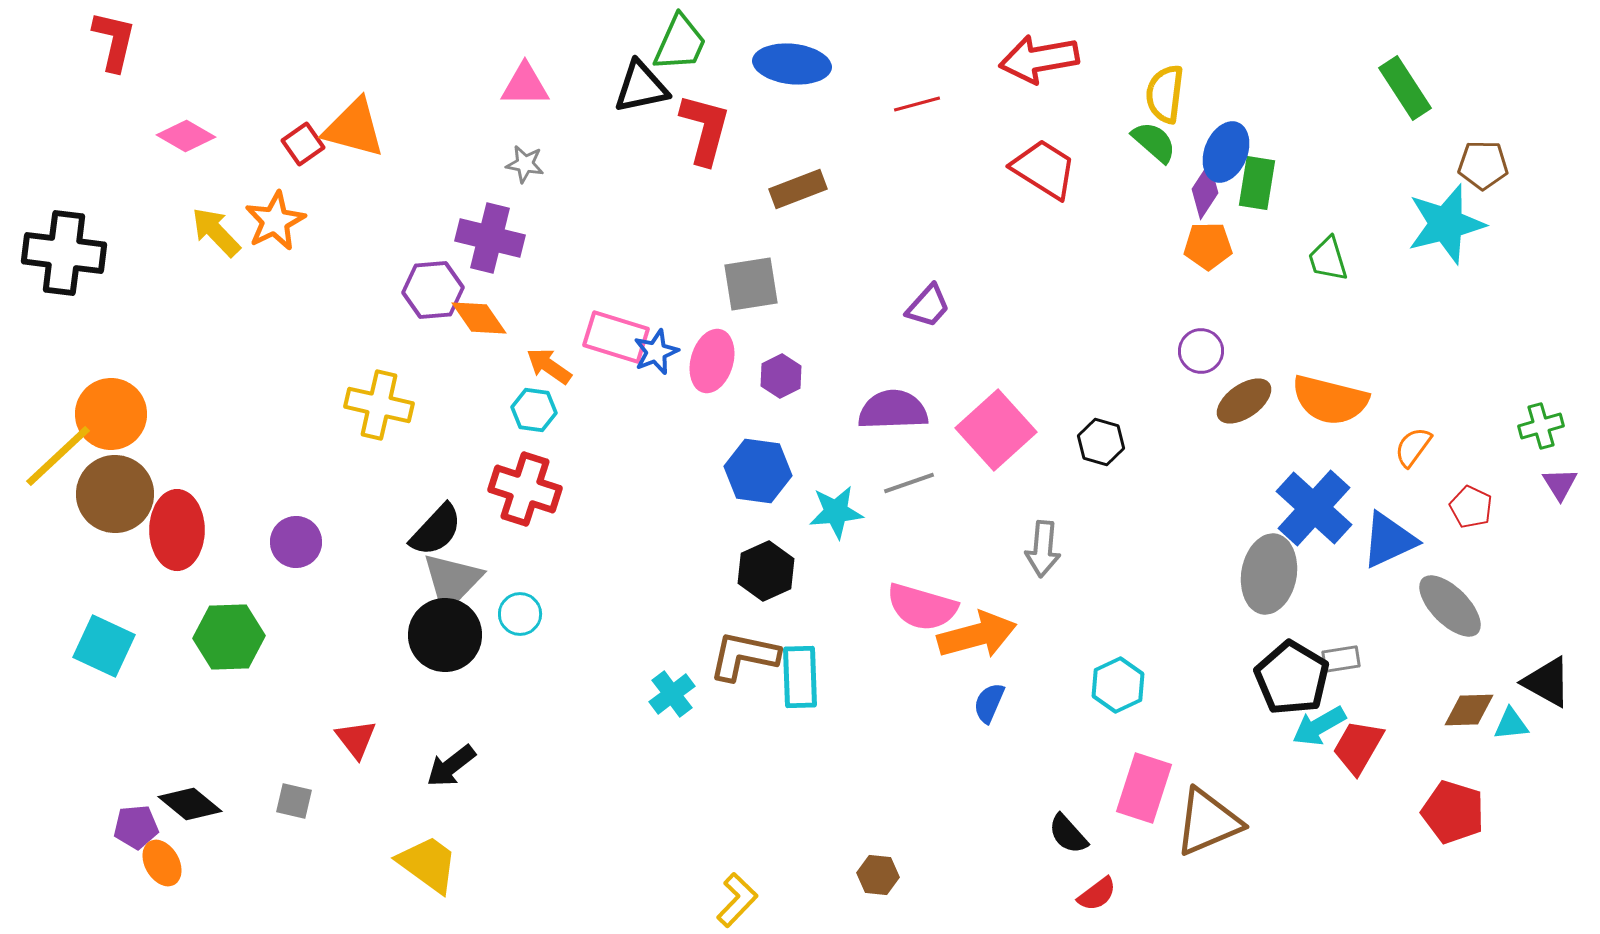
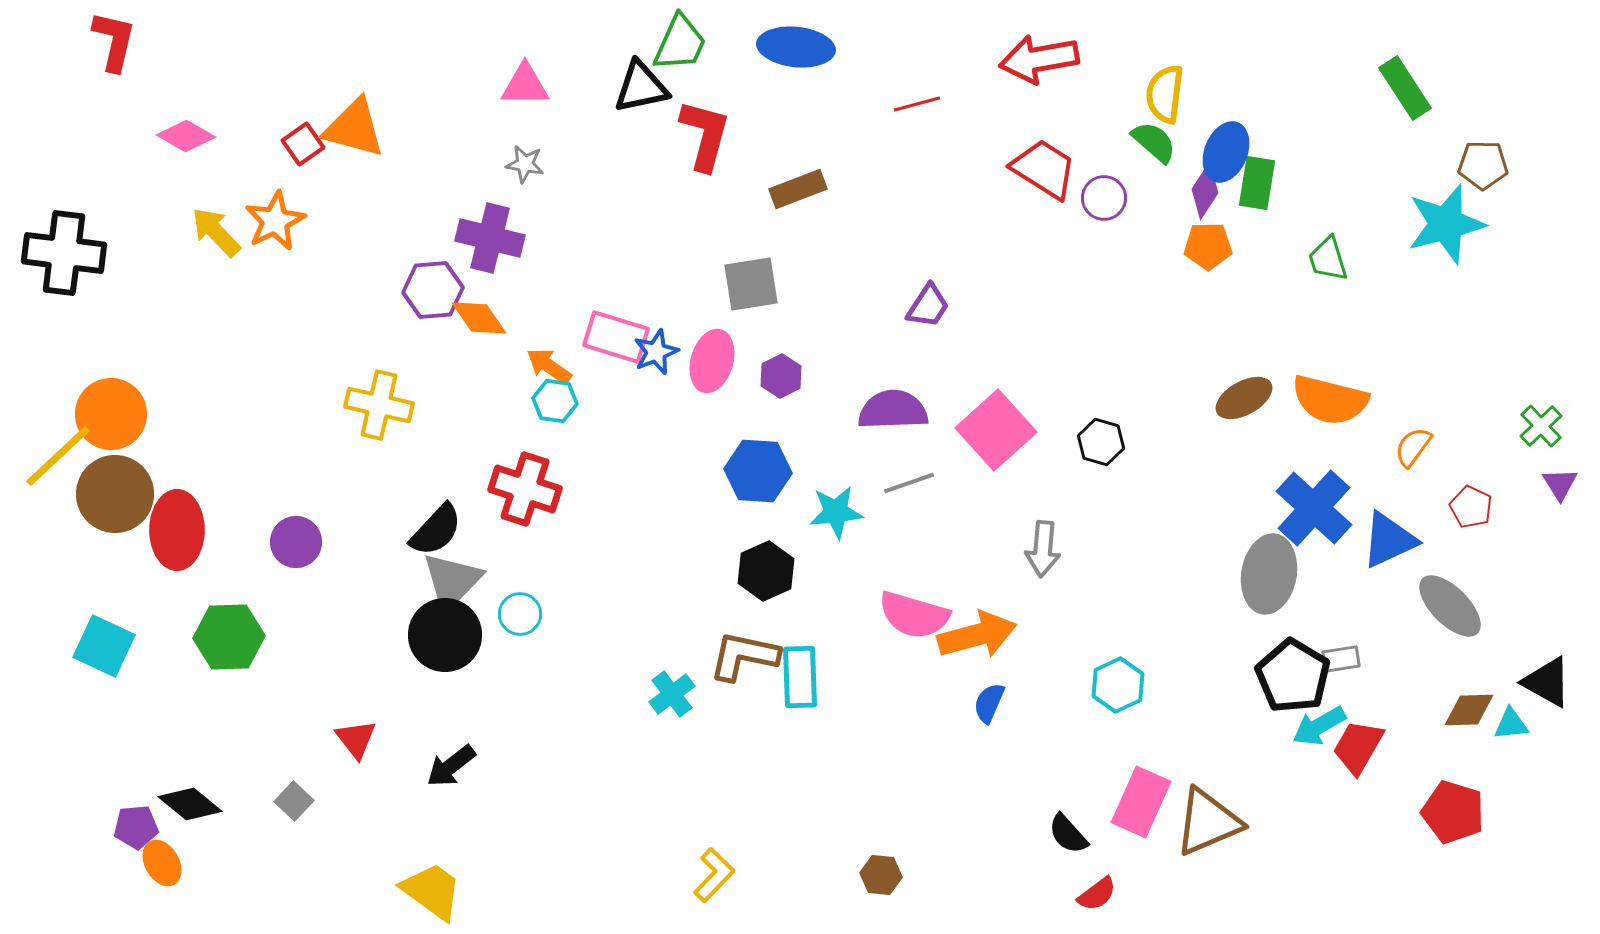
blue ellipse at (792, 64): moved 4 px right, 17 px up
red L-shape at (705, 129): moved 6 px down
purple trapezoid at (928, 306): rotated 9 degrees counterclockwise
purple circle at (1201, 351): moved 97 px left, 153 px up
brown ellipse at (1244, 401): moved 3 px up; rotated 6 degrees clockwise
cyan hexagon at (534, 410): moved 21 px right, 9 px up
green cross at (1541, 426): rotated 27 degrees counterclockwise
blue hexagon at (758, 471): rotated 4 degrees counterclockwise
pink semicircle at (922, 607): moved 8 px left, 8 px down
black pentagon at (1292, 678): moved 1 px right, 2 px up
pink rectangle at (1144, 788): moved 3 px left, 14 px down; rotated 6 degrees clockwise
gray square at (294, 801): rotated 30 degrees clockwise
yellow trapezoid at (428, 864): moved 4 px right, 27 px down
brown hexagon at (878, 875): moved 3 px right
yellow L-shape at (737, 900): moved 23 px left, 25 px up
